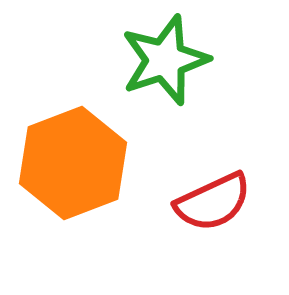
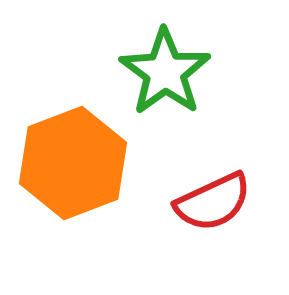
green star: moved 12 px down; rotated 18 degrees counterclockwise
